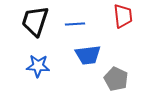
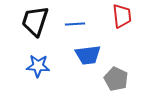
red trapezoid: moved 1 px left
